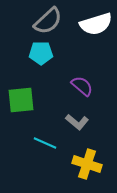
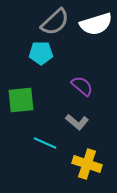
gray semicircle: moved 7 px right, 1 px down
